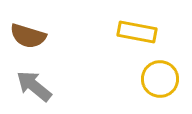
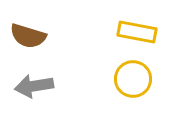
yellow circle: moved 27 px left
gray arrow: rotated 48 degrees counterclockwise
